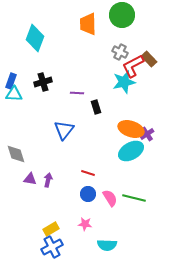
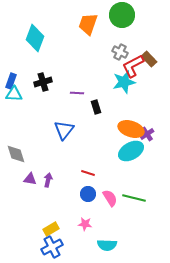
orange trapezoid: rotated 20 degrees clockwise
